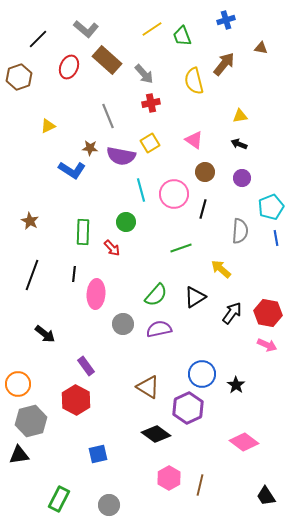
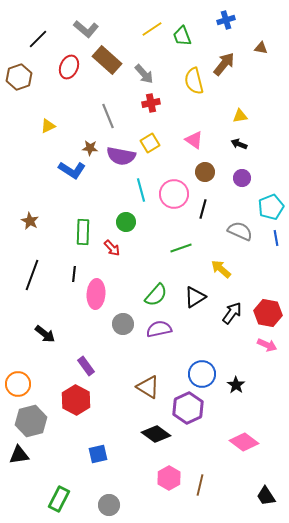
gray semicircle at (240, 231): rotated 70 degrees counterclockwise
